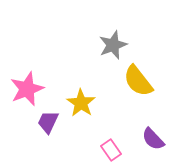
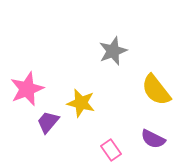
gray star: moved 6 px down
yellow semicircle: moved 18 px right, 9 px down
yellow star: rotated 20 degrees counterclockwise
purple trapezoid: rotated 15 degrees clockwise
purple semicircle: rotated 20 degrees counterclockwise
